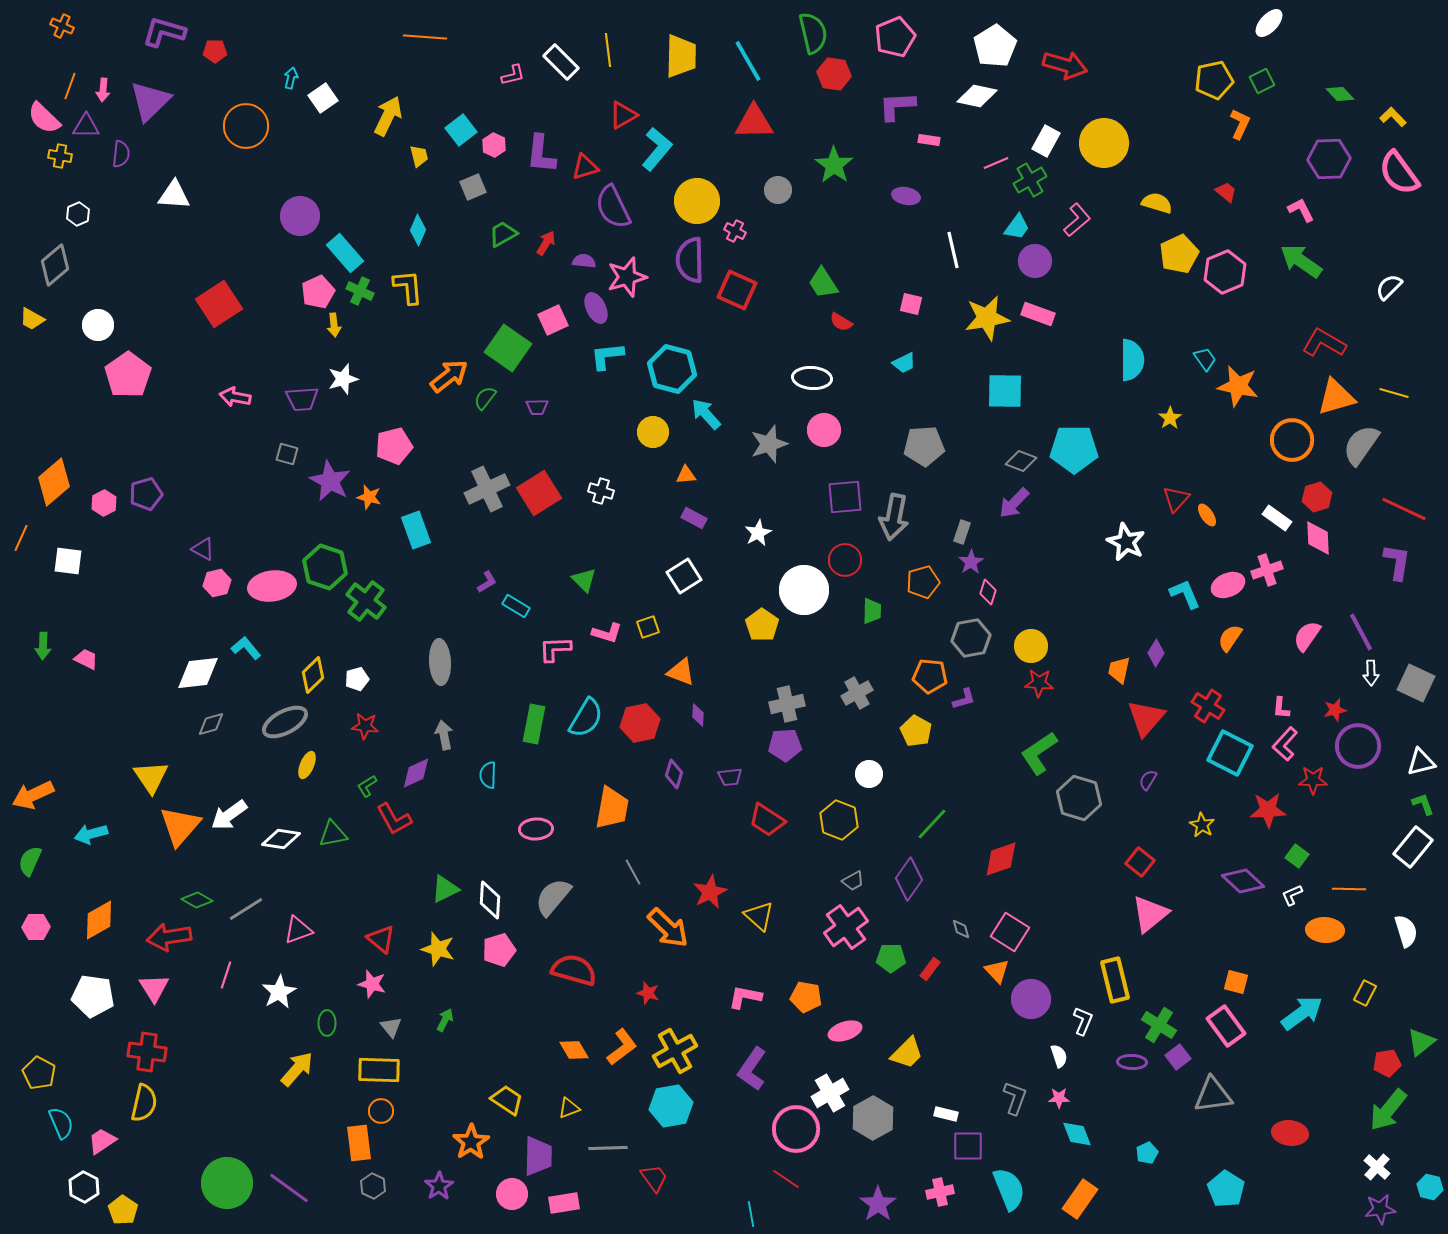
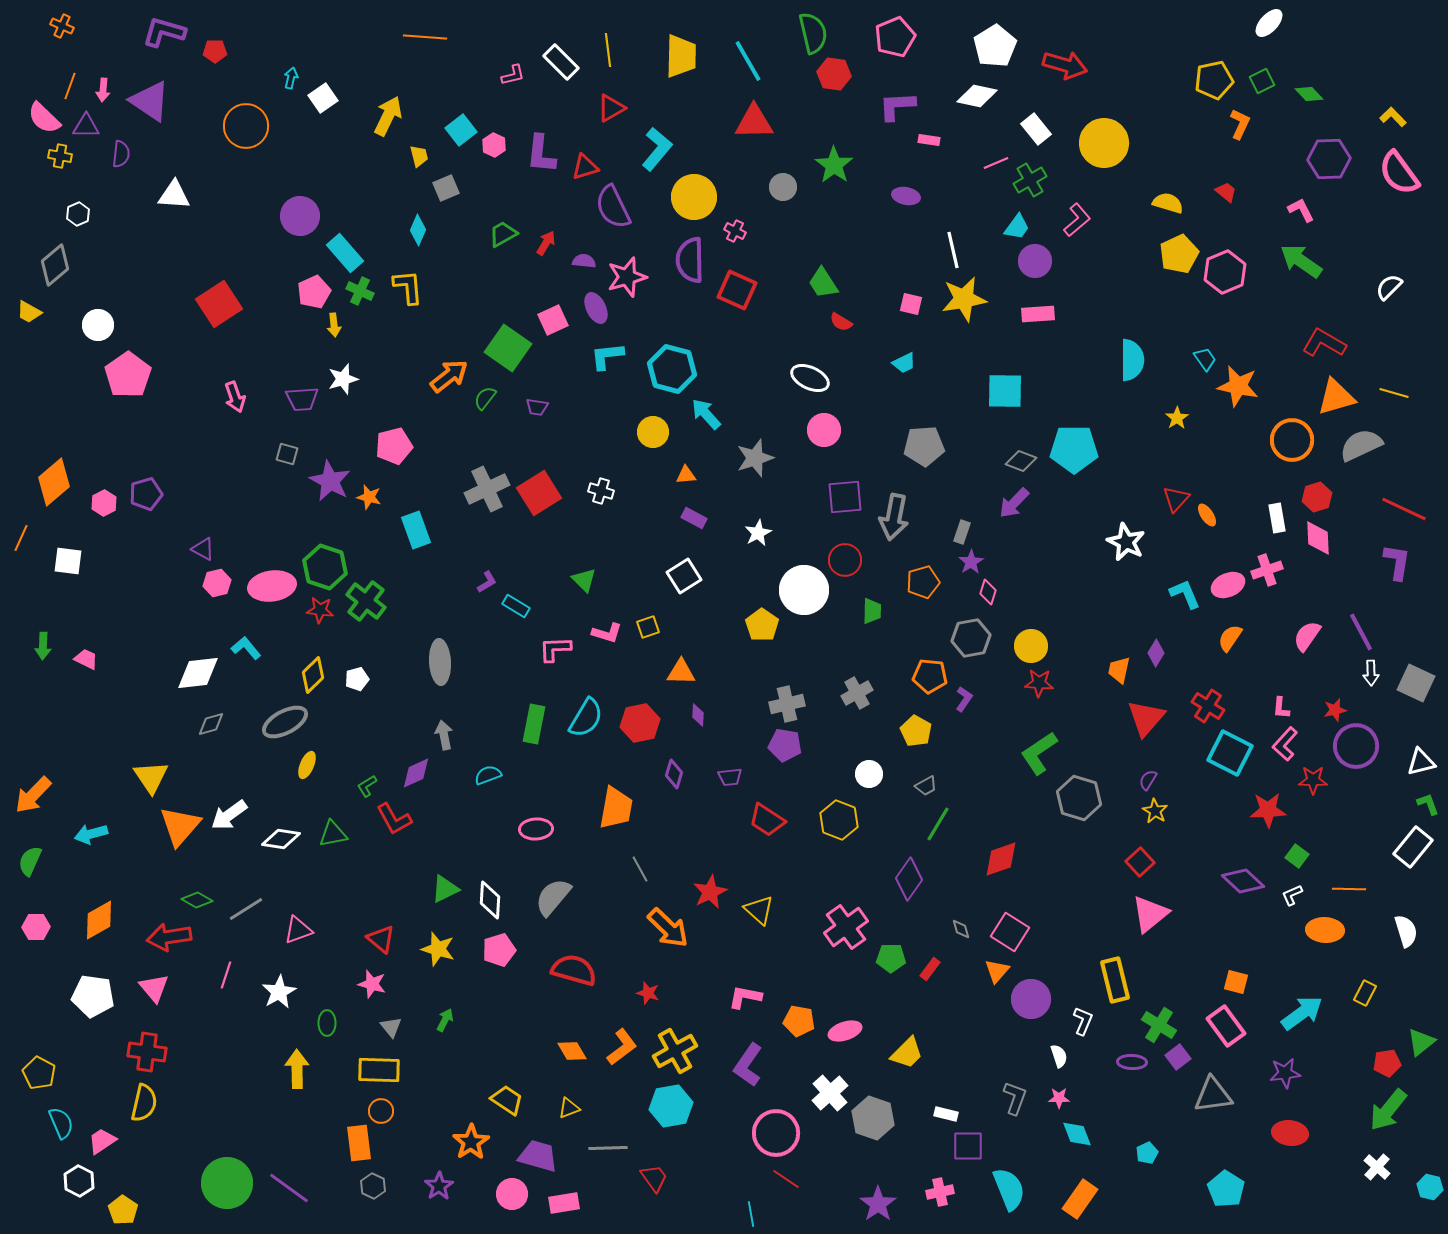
green diamond at (1340, 94): moved 31 px left
purple triangle at (150, 101): rotated 42 degrees counterclockwise
red triangle at (623, 115): moved 12 px left, 7 px up
white rectangle at (1046, 141): moved 10 px left, 12 px up; rotated 68 degrees counterclockwise
gray square at (473, 187): moved 27 px left, 1 px down
gray circle at (778, 190): moved 5 px right, 3 px up
yellow circle at (697, 201): moved 3 px left, 4 px up
yellow semicircle at (1157, 203): moved 11 px right
pink pentagon at (318, 292): moved 4 px left
pink rectangle at (1038, 314): rotated 24 degrees counterclockwise
yellow star at (987, 318): moved 23 px left, 19 px up
yellow trapezoid at (32, 319): moved 3 px left, 7 px up
white ellipse at (812, 378): moved 2 px left; rotated 21 degrees clockwise
pink arrow at (235, 397): rotated 120 degrees counterclockwise
purple trapezoid at (537, 407): rotated 10 degrees clockwise
yellow star at (1170, 418): moved 7 px right
gray star at (769, 444): moved 14 px left, 14 px down
gray semicircle at (1361, 445): rotated 30 degrees clockwise
white rectangle at (1277, 518): rotated 44 degrees clockwise
orange triangle at (681, 672): rotated 20 degrees counterclockwise
purple L-shape at (964, 699): rotated 40 degrees counterclockwise
red star at (365, 726): moved 45 px left, 116 px up
purple pentagon at (785, 745): rotated 12 degrees clockwise
purple circle at (1358, 746): moved 2 px left
cyan semicircle at (488, 775): rotated 68 degrees clockwise
orange arrow at (33, 795): rotated 21 degrees counterclockwise
green L-shape at (1423, 804): moved 5 px right
orange trapezoid at (612, 808): moved 4 px right
green line at (932, 824): moved 6 px right; rotated 12 degrees counterclockwise
yellow star at (1202, 825): moved 47 px left, 14 px up
red square at (1140, 862): rotated 8 degrees clockwise
gray line at (633, 872): moved 7 px right, 3 px up
gray trapezoid at (853, 881): moved 73 px right, 95 px up
yellow triangle at (759, 916): moved 6 px up
orange triangle at (997, 971): rotated 24 degrees clockwise
pink triangle at (154, 988): rotated 8 degrees counterclockwise
orange pentagon at (806, 997): moved 7 px left, 24 px down
orange diamond at (574, 1050): moved 2 px left, 1 px down
yellow arrow at (297, 1069): rotated 42 degrees counterclockwise
purple L-shape at (752, 1069): moved 4 px left, 4 px up
white cross at (830, 1093): rotated 12 degrees counterclockwise
gray hexagon at (873, 1118): rotated 12 degrees counterclockwise
pink circle at (796, 1129): moved 20 px left, 4 px down
purple trapezoid at (538, 1156): rotated 75 degrees counterclockwise
white hexagon at (84, 1187): moved 5 px left, 6 px up
purple star at (1380, 1209): moved 95 px left, 136 px up
